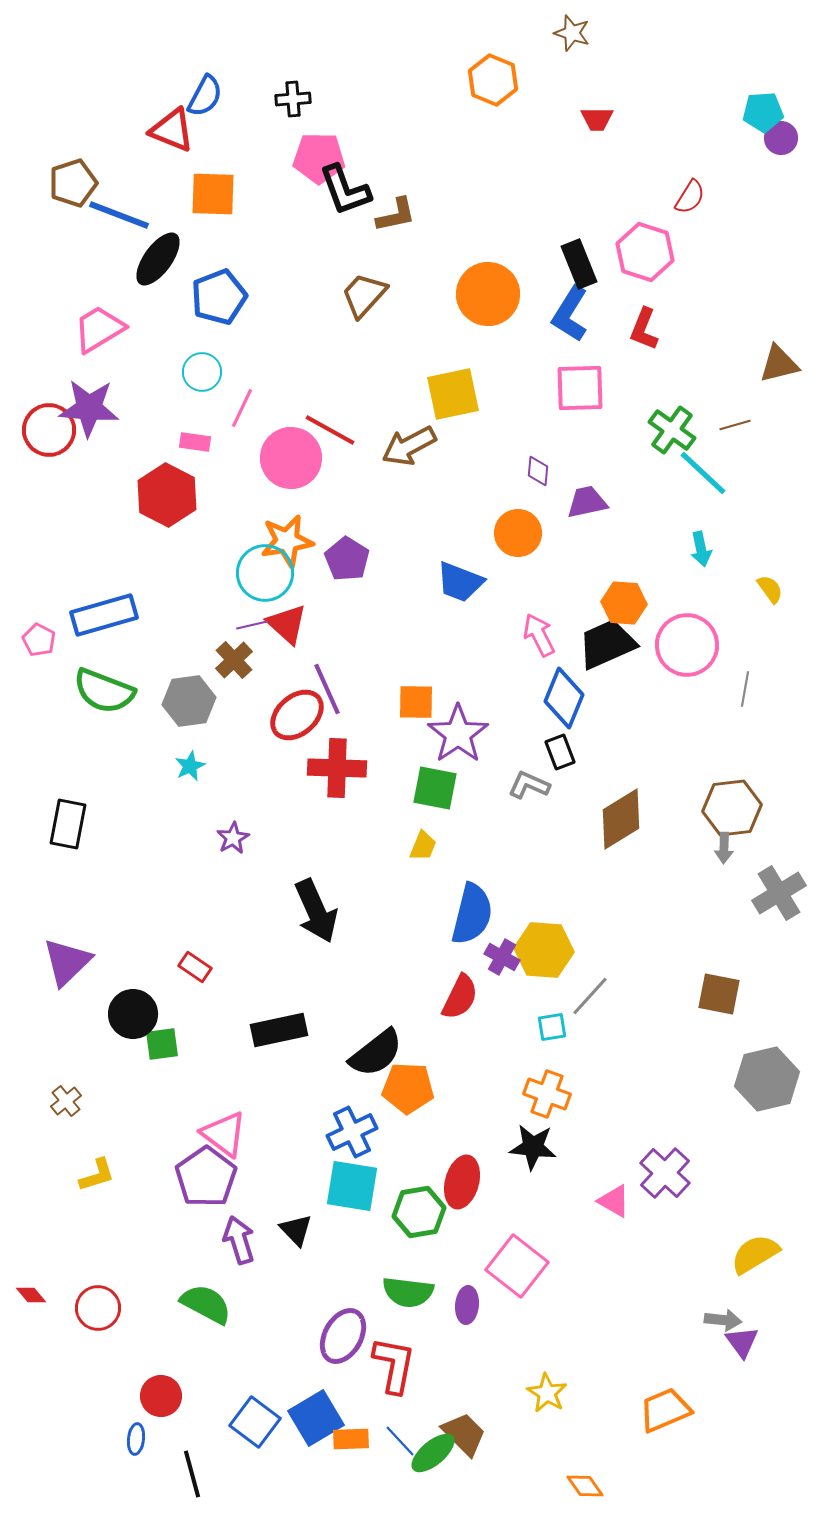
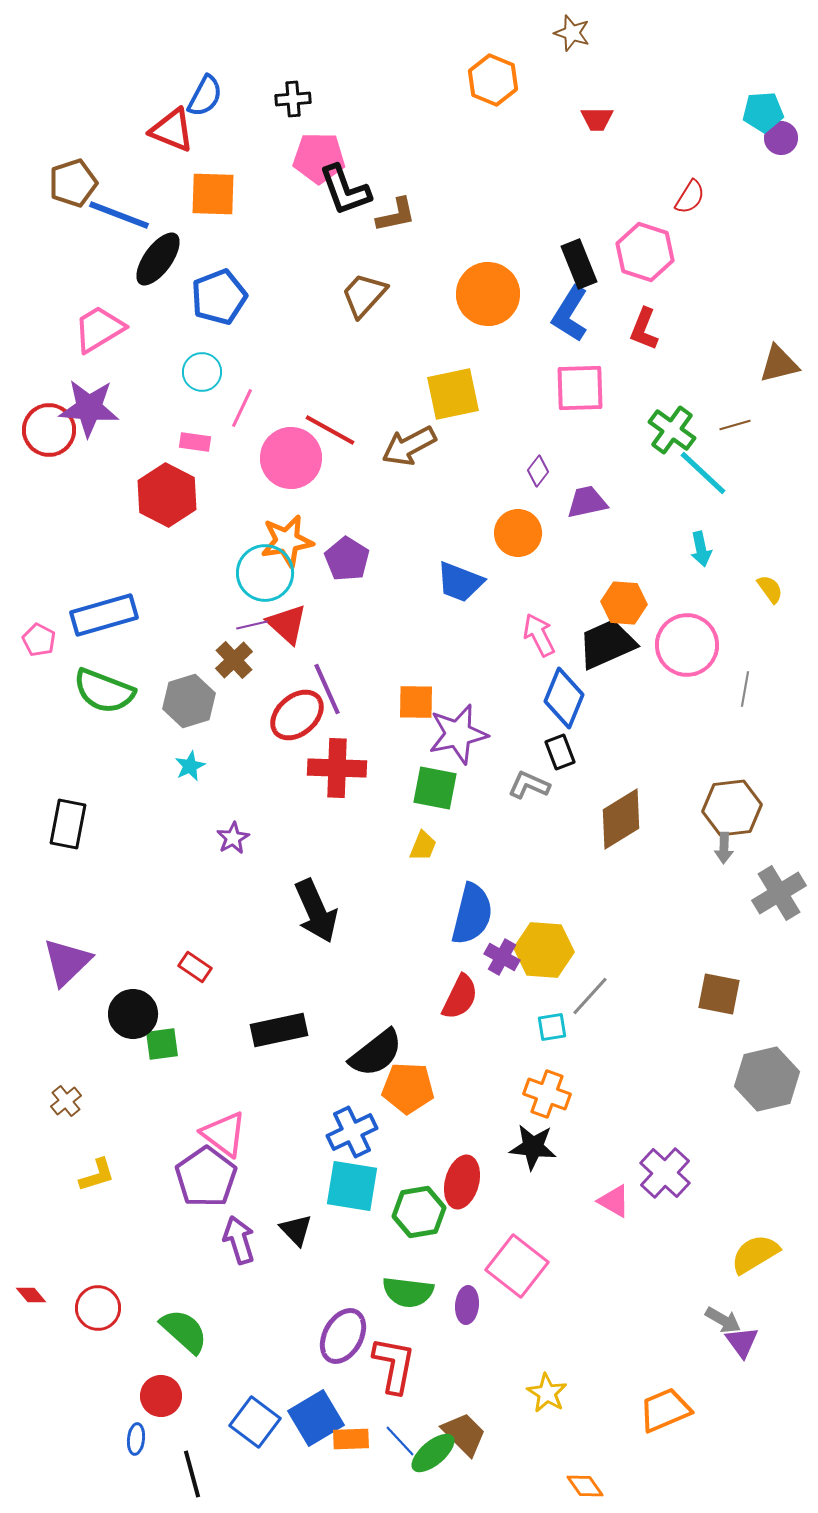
purple diamond at (538, 471): rotated 32 degrees clockwise
gray hexagon at (189, 701): rotated 9 degrees counterclockwise
purple star at (458, 734): rotated 22 degrees clockwise
green semicircle at (206, 1304): moved 22 px left, 27 px down; rotated 14 degrees clockwise
gray arrow at (723, 1320): rotated 24 degrees clockwise
